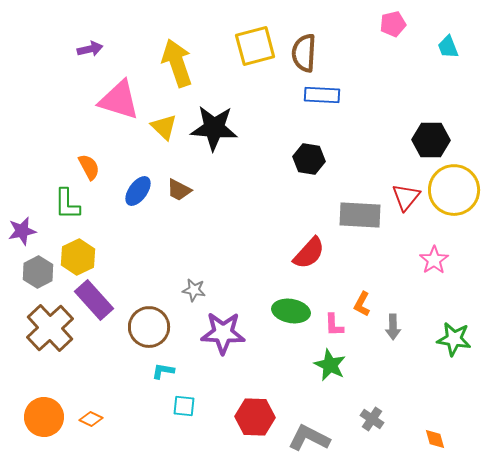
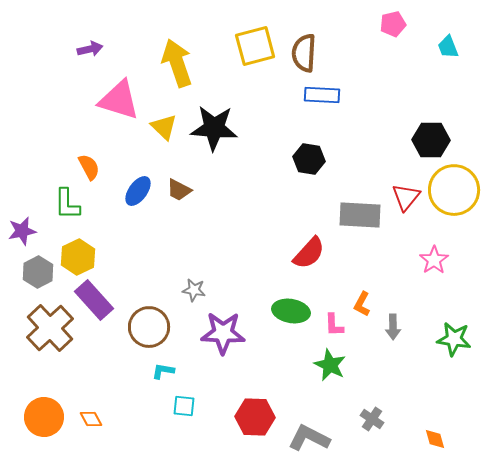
orange diamond at (91, 419): rotated 35 degrees clockwise
